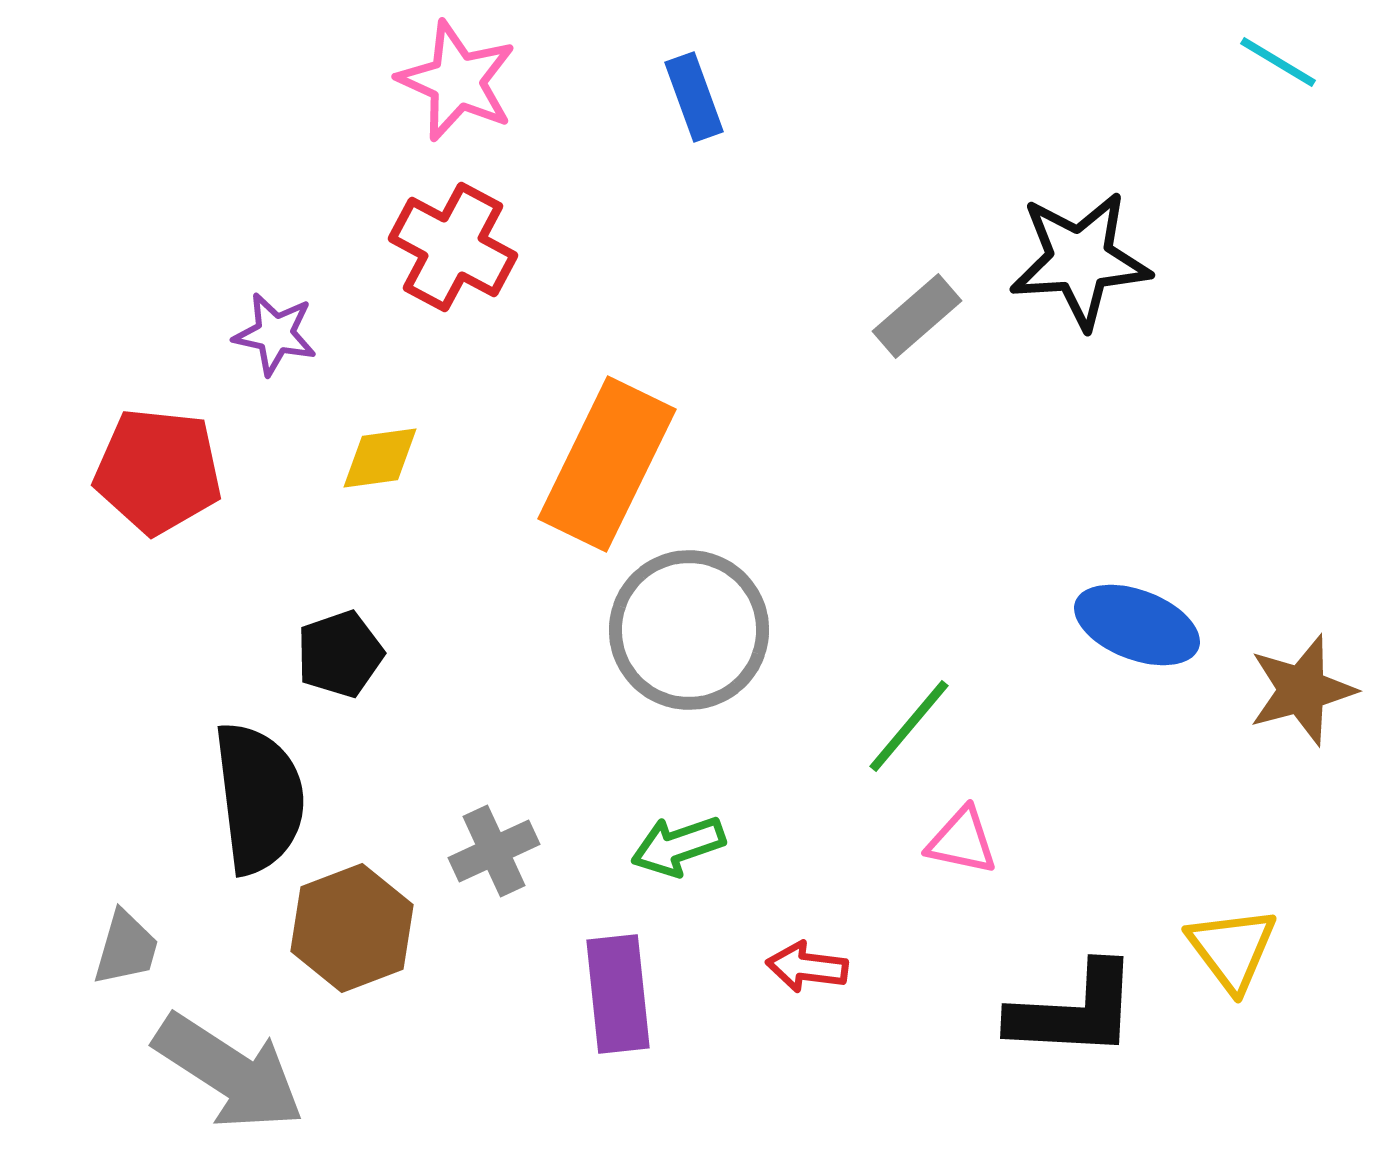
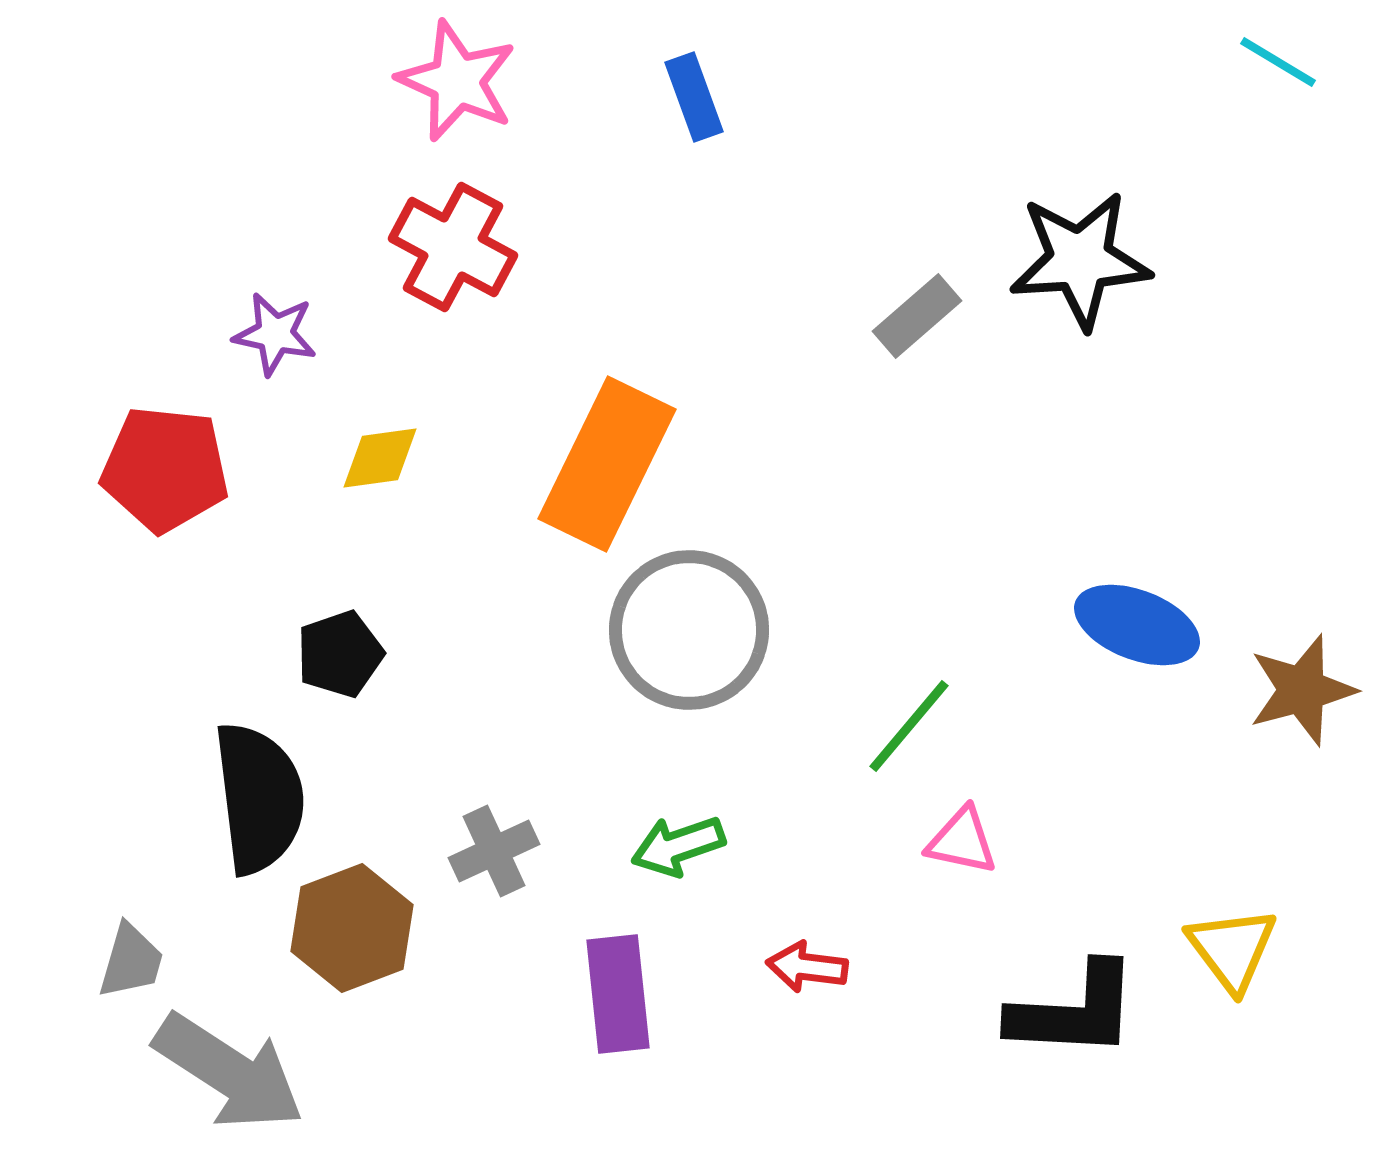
red pentagon: moved 7 px right, 2 px up
gray trapezoid: moved 5 px right, 13 px down
